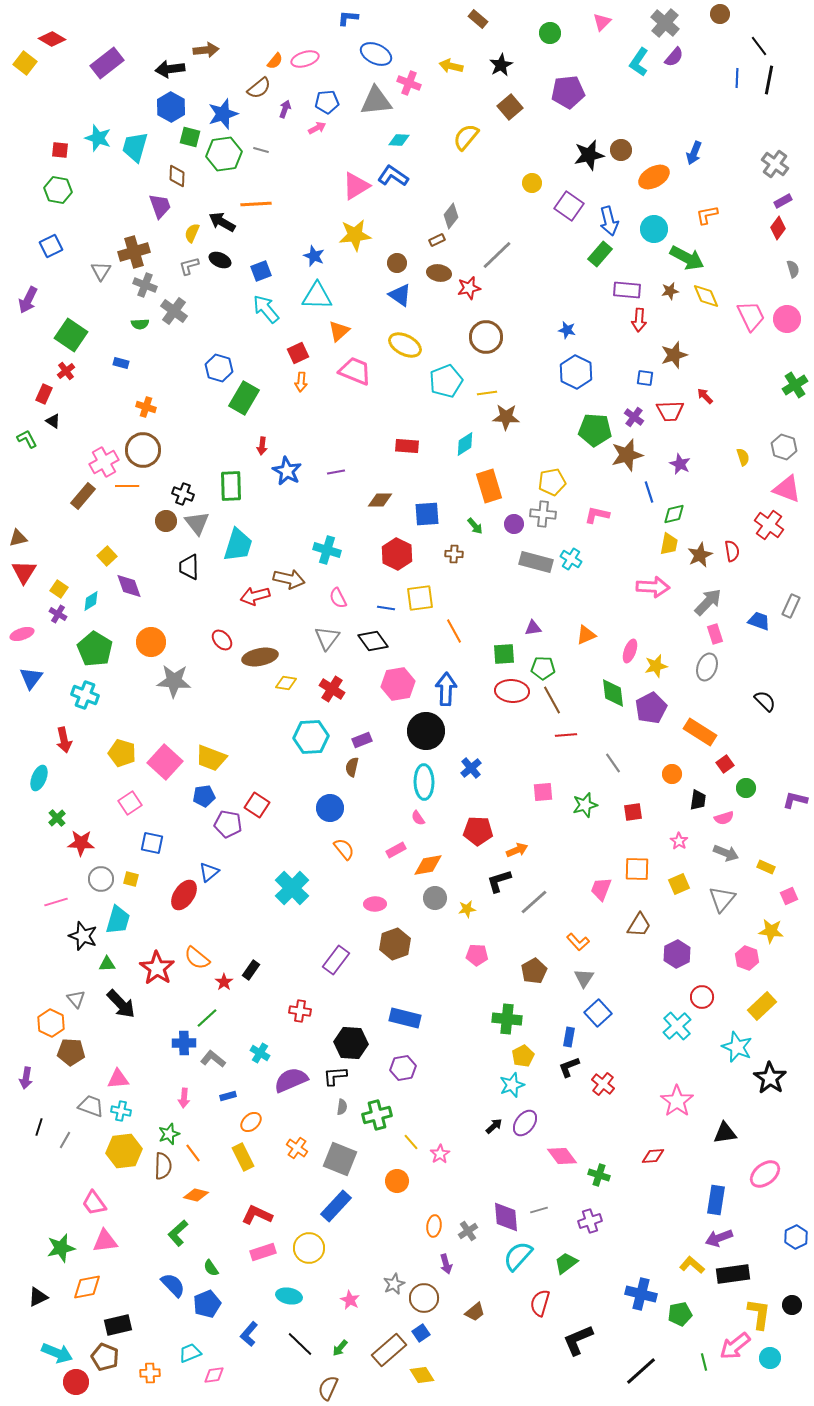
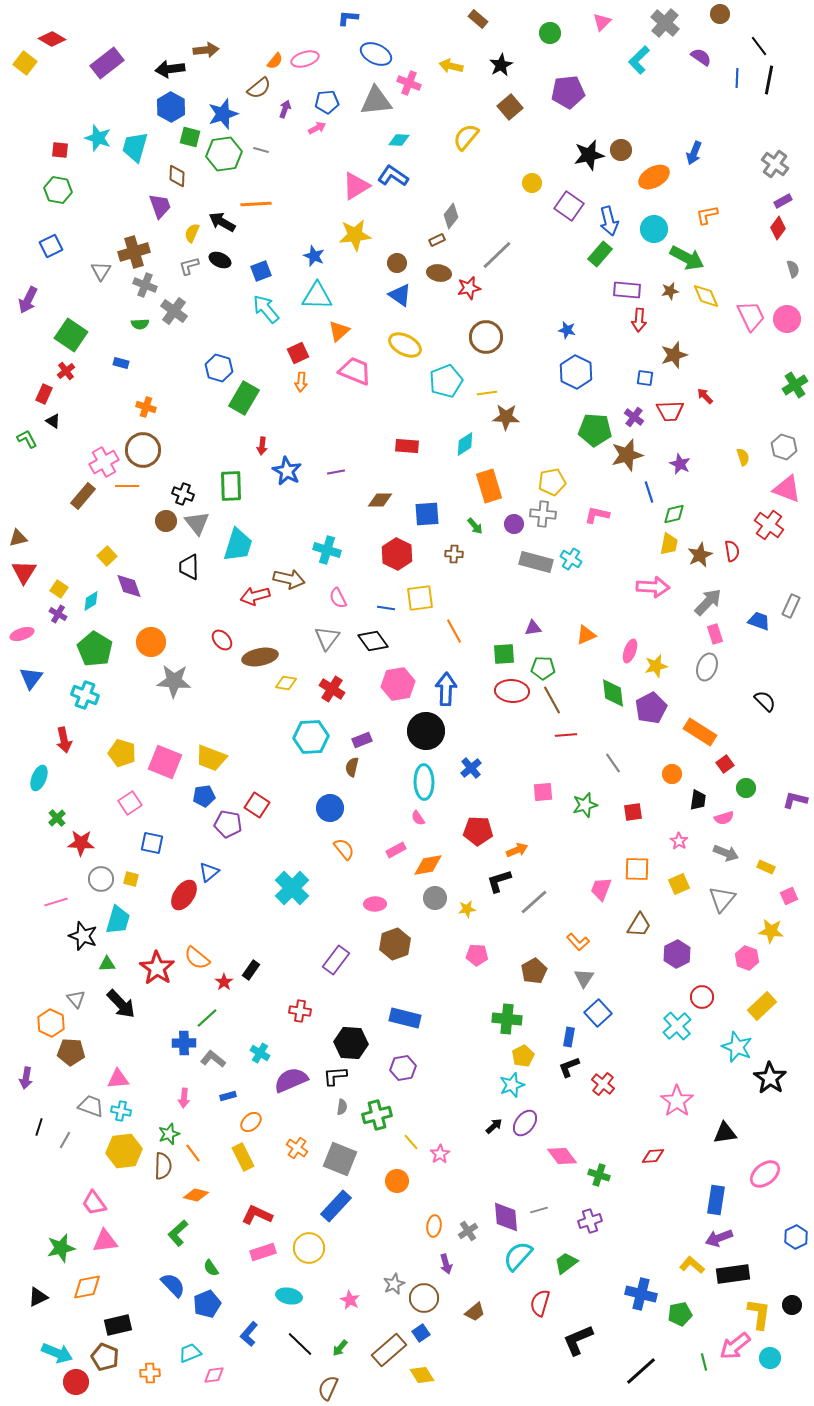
purple semicircle at (674, 57): moved 27 px right; rotated 95 degrees counterclockwise
cyan L-shape at (639, 62): moved 2 px up; rotated 12 degrees clockwise
pink square at (165, 762): rotated 20 degrees counterclockwise
